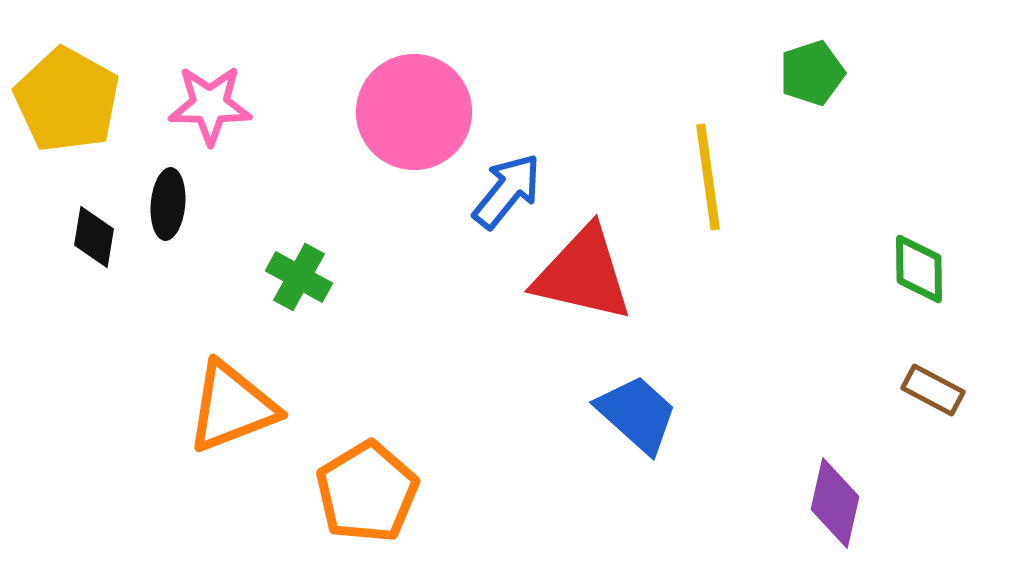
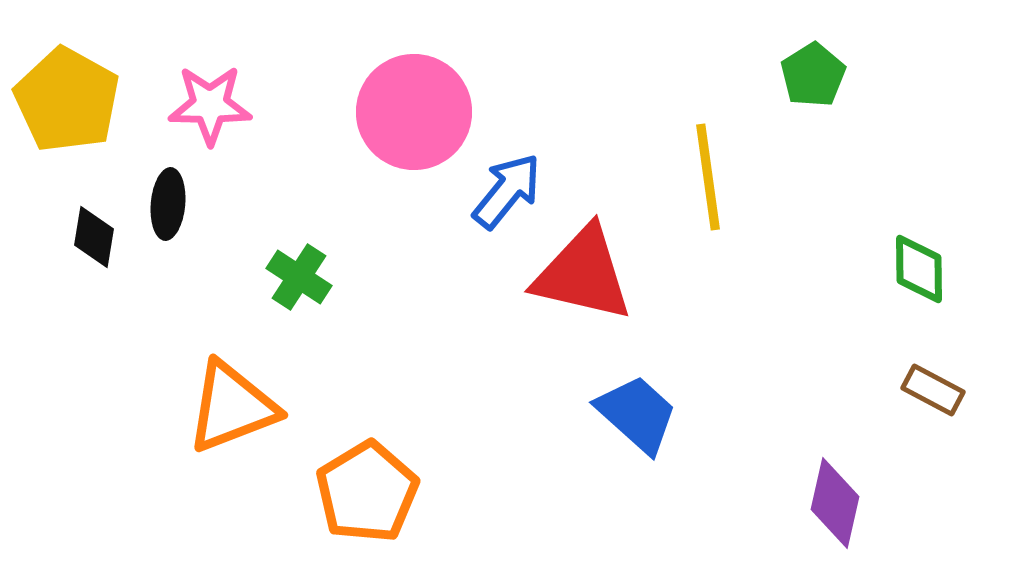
green pentagon: moved 1 px right, 2 px down; rotated 14 degrees counterclockwise
green cross: rotated 4 degrees clockwise
